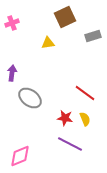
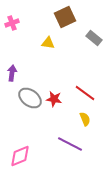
gray rectangle: moved 1 px right, 2 px down; rotated 56 degrees clockwise
yellow triangle: rotated 16 degrees clockwise
red star: moved 11 px left, 19 px up
